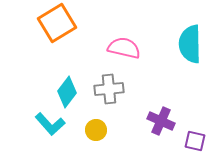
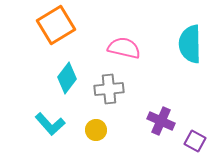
orange square: moved 1 px left, 2 px down
cyan diamond: moved 14 px up
purple square: rotated 15 degrees clockwise
